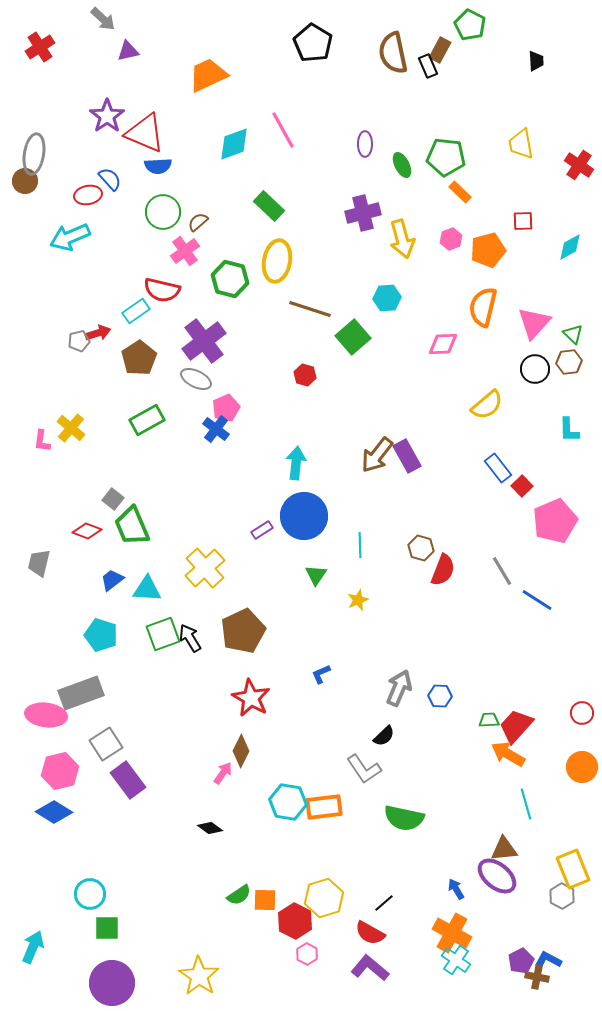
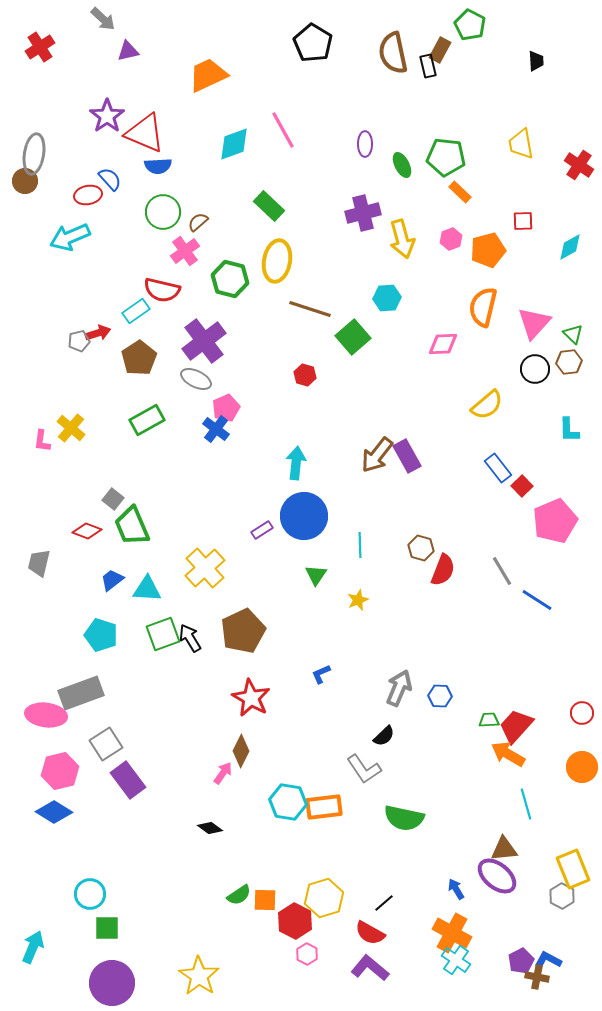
black rectangle at (428, 66): rotated 10 degrees clockwise
